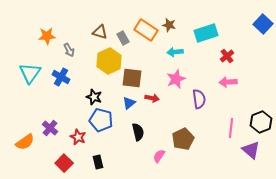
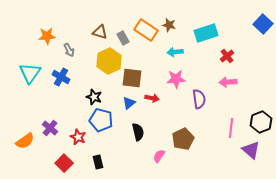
pink star: rotated 18 degrees clockwise
orange semicircle: moved 1 px up
